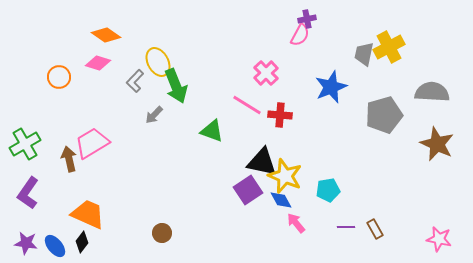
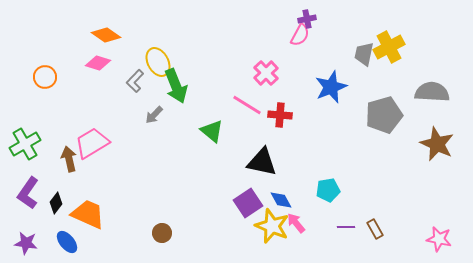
orange circle: moved 14 px left
green triangle: rotated 20 degrees clockwise
yellow star: moved 13 px left, 50 px down
purple square: moved 13 px down
black diamond: moved 26 px left, 39 px up
blue ellipse: moved 12 px right, 4 px up
